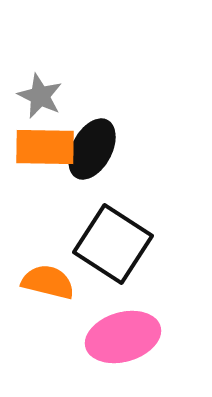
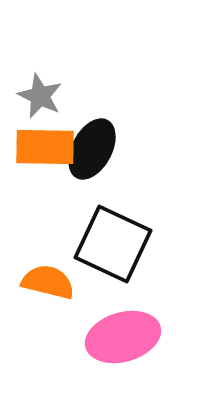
black square: rotated 8 degrees counterclockwise
